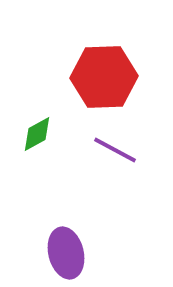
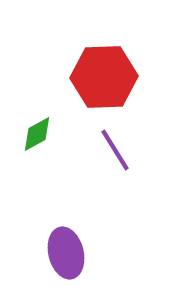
purple line: rotated 30 degrees clockwise
